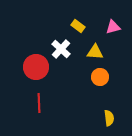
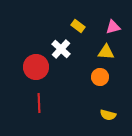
yellow triangle: moved 11 px right
yellow semicircle: moved 1 px left, 3 px up; rotated 112 degrees clockwise
